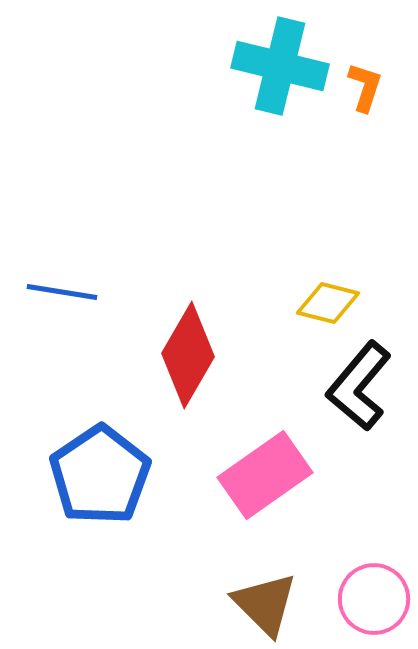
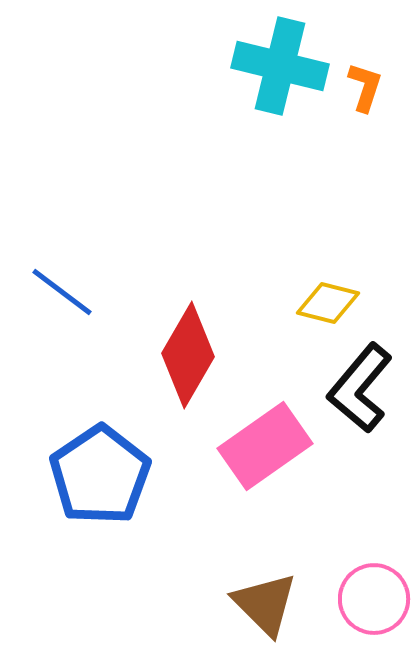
blue line: rotated 28 degrees clockwise
black L-shape: moved 1 px right, 2 px down
pink rectangle: moved 29 px up
